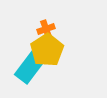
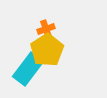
cyan rectangle: moved 2 px left, 2 px down
